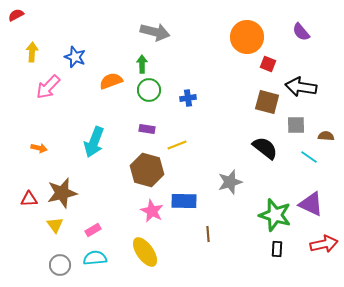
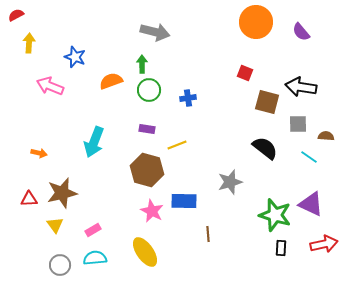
orange circle: moved 9 px right, 15 px up
yellow arrow: moved 3 px left, 9 px up
red square: moved 23 px left, 9 px down
pink arrow: moved 2 px right, 1 px up; rotated 68 degrees clockwise
gray square: moved 2 px right, 1 px up
orange arrow: moved 5 px down
black rectangle: moved 4 px right, 1 px up
